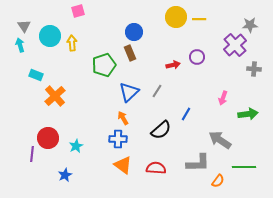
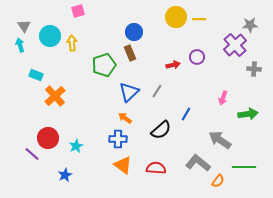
orange arrow: moved 2 px right; rotated 24 degrees counterclockwise
purple line: rotated 56 degrees counterclockwise
gray L-shape: rotated 140 degrees counterclockwise
